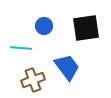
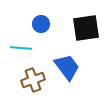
blue circle: moved 3 px left, 2 px up
